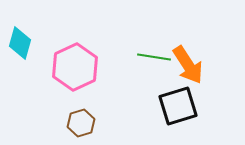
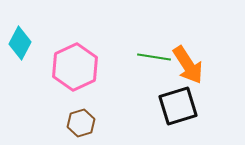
cyan diamond: rotated 12 degrees clockwise
